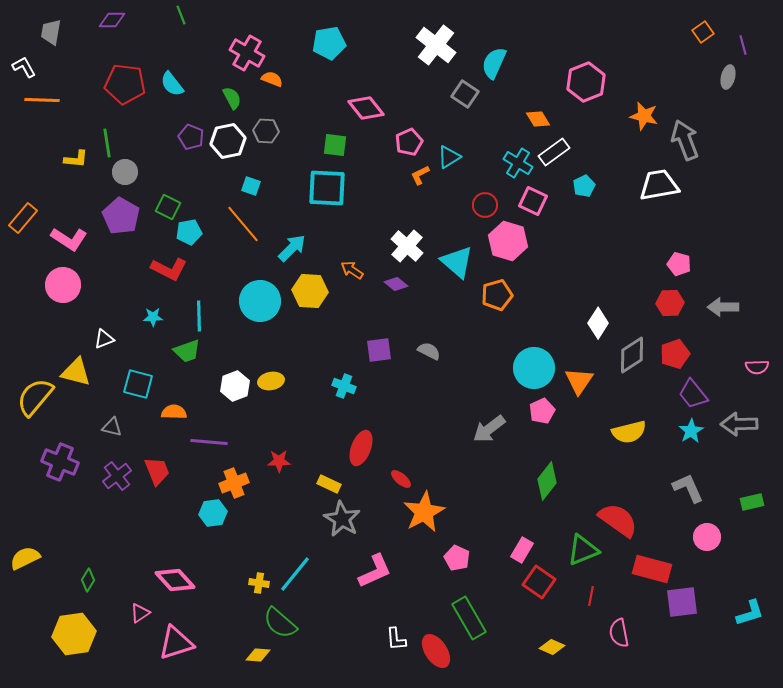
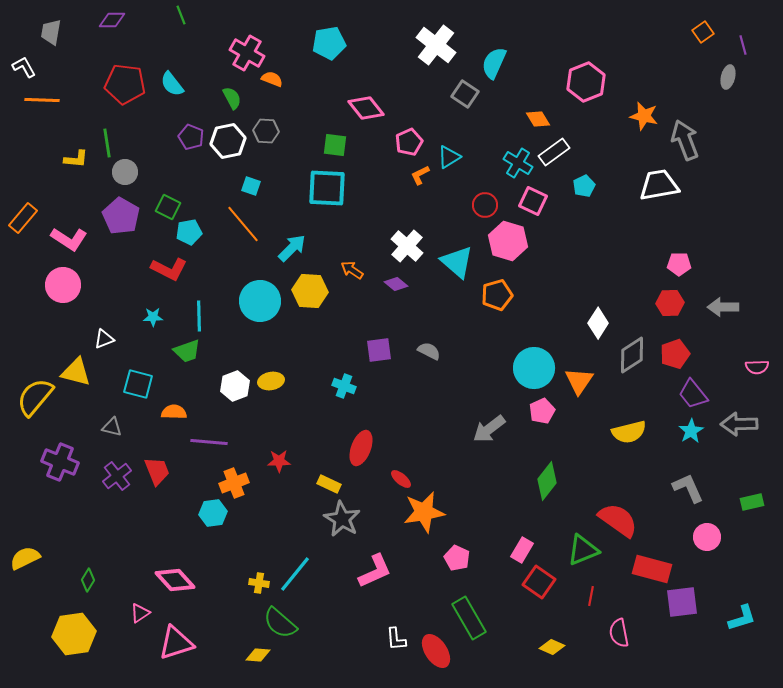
pink pentagon at (679, 264): rotated 15 degrees counterclockwise
orange star at (424, 512): rotated 18 degrees clockwise
cyan L-shape at (750, 613): moved 8 px left, 5 px down
